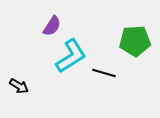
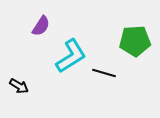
purple semicircle: moved 11 px left
